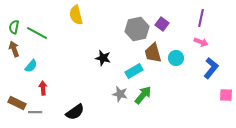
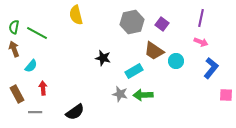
gray hexagon: moved 5 px left, 7 px up
brown trapezoid: moved 1 px right, 2 px up; rotated 40 degrees counterclockwise
cyan circle: moved 3 px down
green arrow: rotated 132 degrees counterclockwise
brown rectangle: moved 9 px up; rotated 36 degrees clockwise
